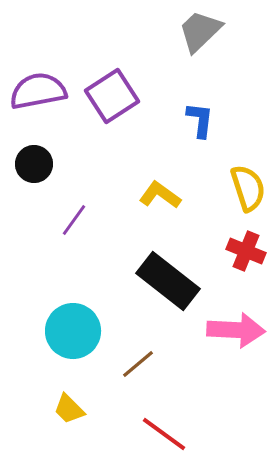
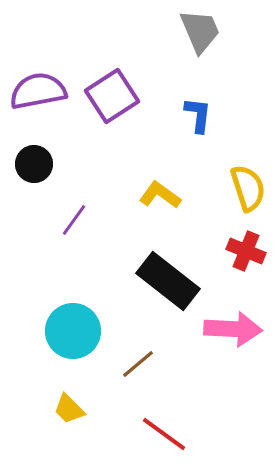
gray trapezoid: rotated 111 degrees clockwise
blue L-shape: moved 2 px left, 5 px up
pink arrow: moved 3 px left, 1 px up
